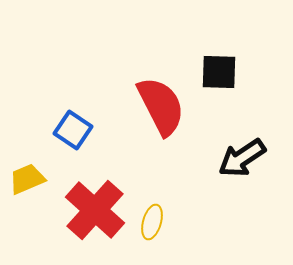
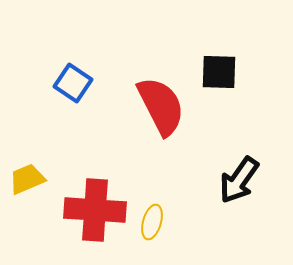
blue square: moved 47 px up
black arrow: moved 3 px left, 22 px down; rotated 21 degrees counterclockwise
red cross: rotated 38 degrees counterclockwise
